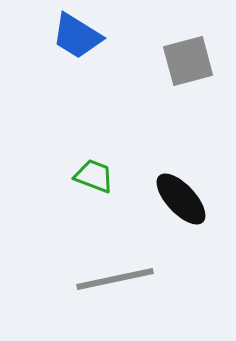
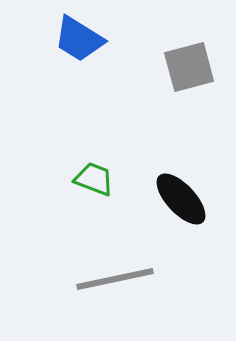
blue trapezoid: moved 2 px right, 3 px down
gray square: moved 1 px right, 6 px down
green trapezoid: moved 3 px down
